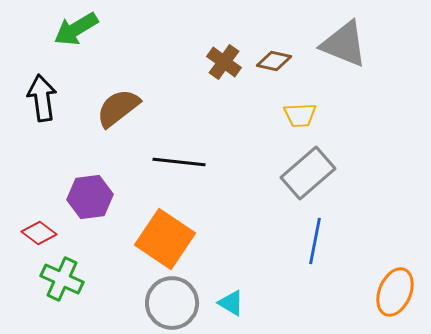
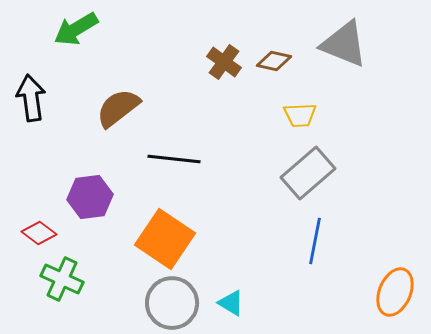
black arrow: moved 11 px left
black line: moved 5 px left, 3 px up
